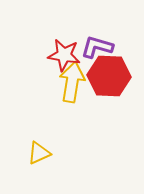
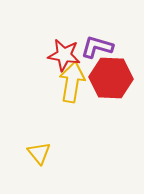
red hexagon: moved 2 px right, 2 px down
yellow triangle: rotated 45 degrees counterclockwise
